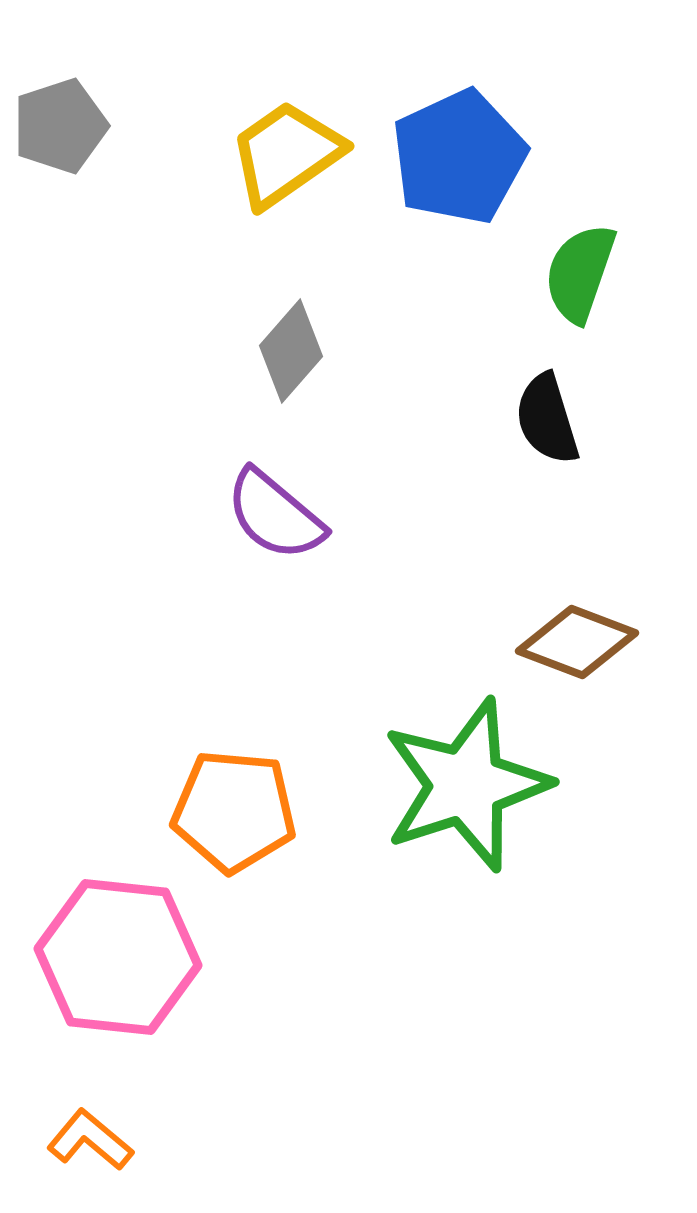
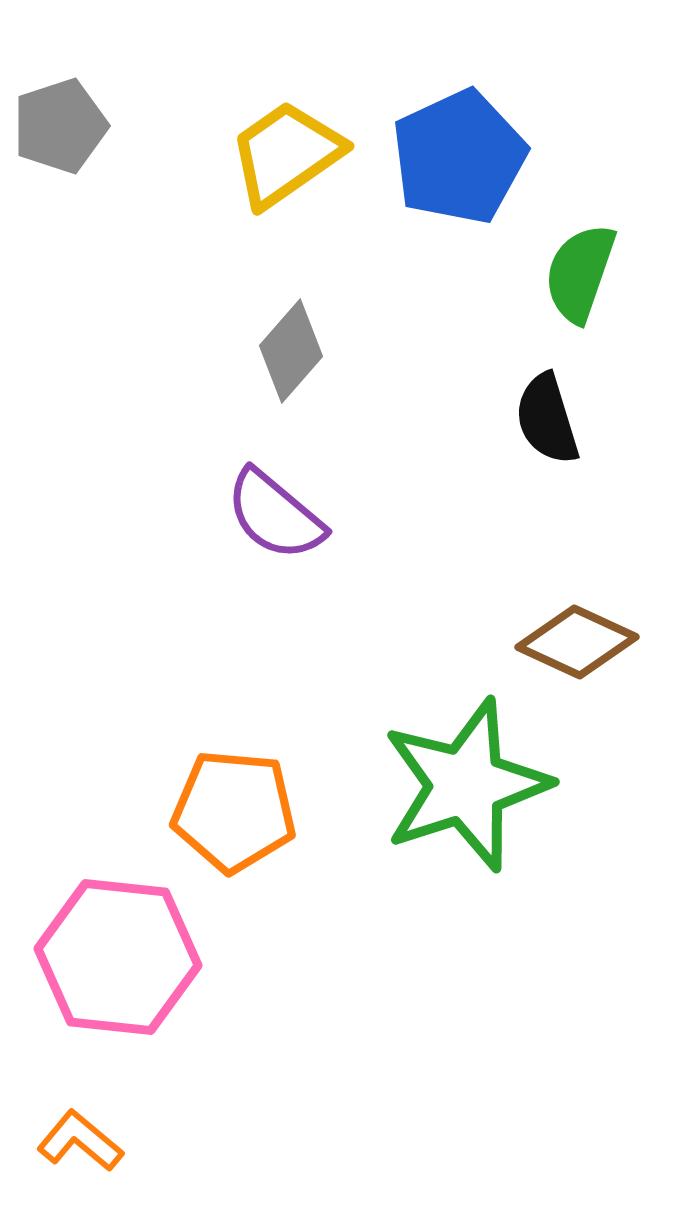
brown diamond: rotated 4 degrees clockwise
orange L-shape: moved 10 px left, 1 px down
